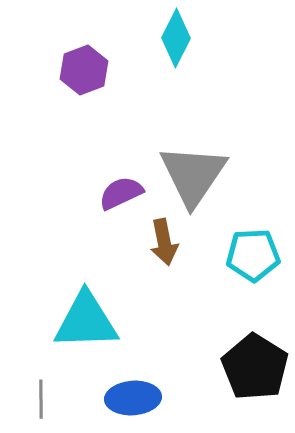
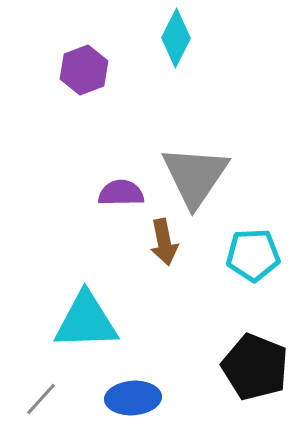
gray triangle: moved 2 px right, 1 px down
purple semicircle: rotated 24 degrees clockwise
black pentagon: rotated 10 degrees counterclockwise
gray line: rotated 42 degrees clockwise
